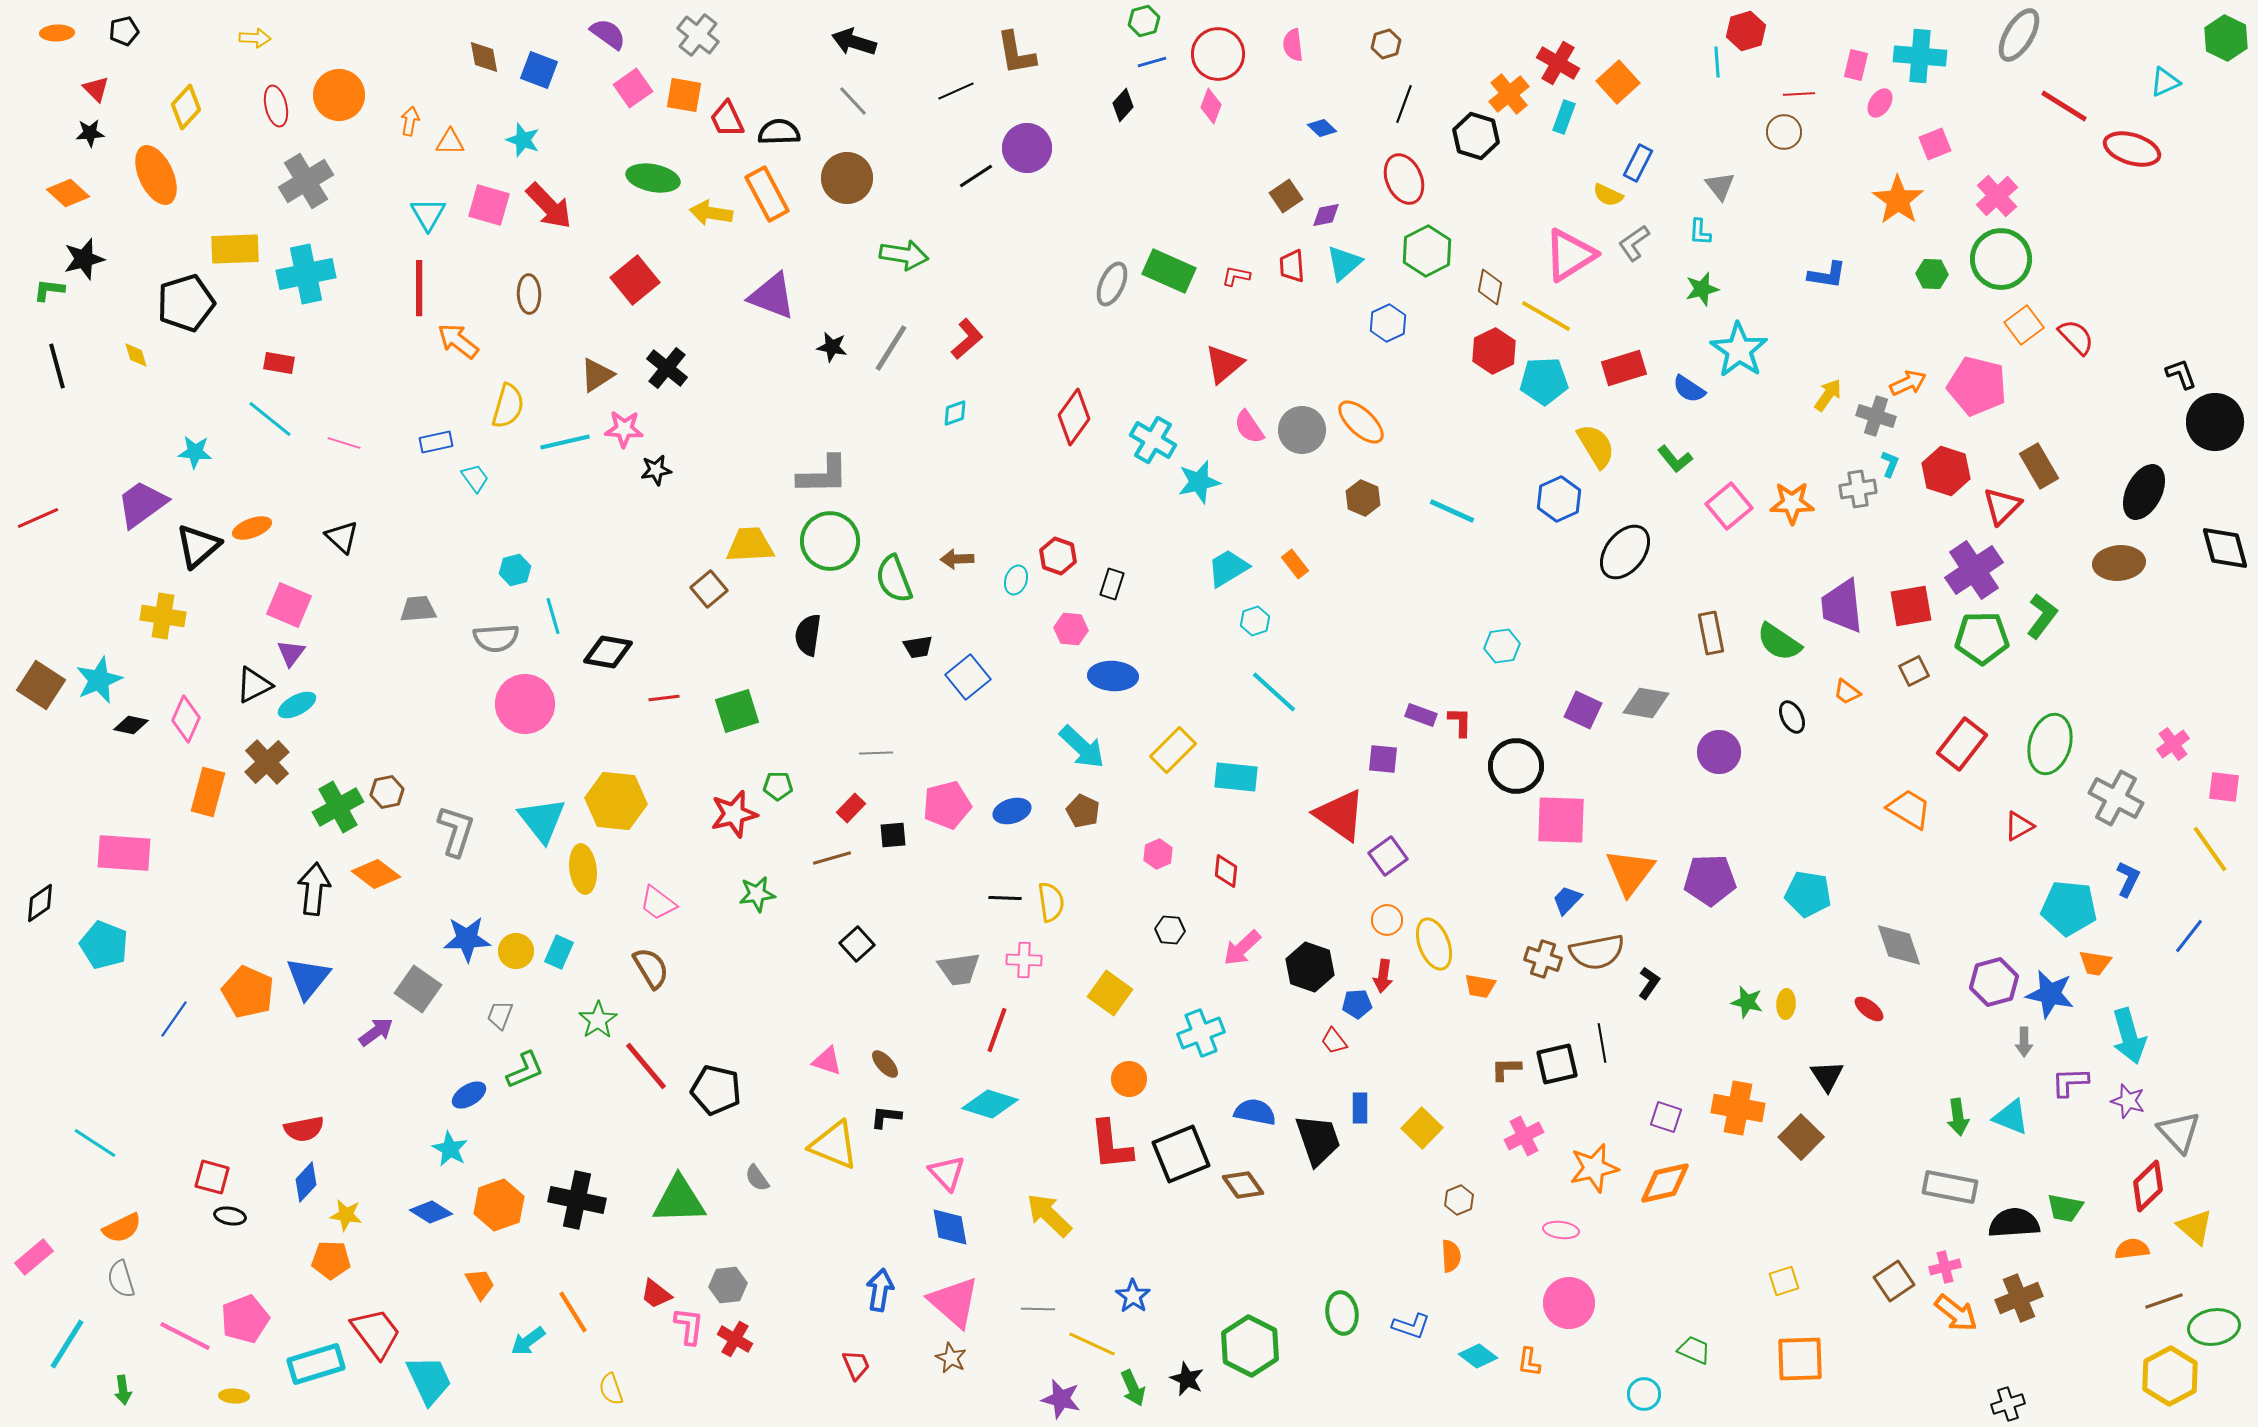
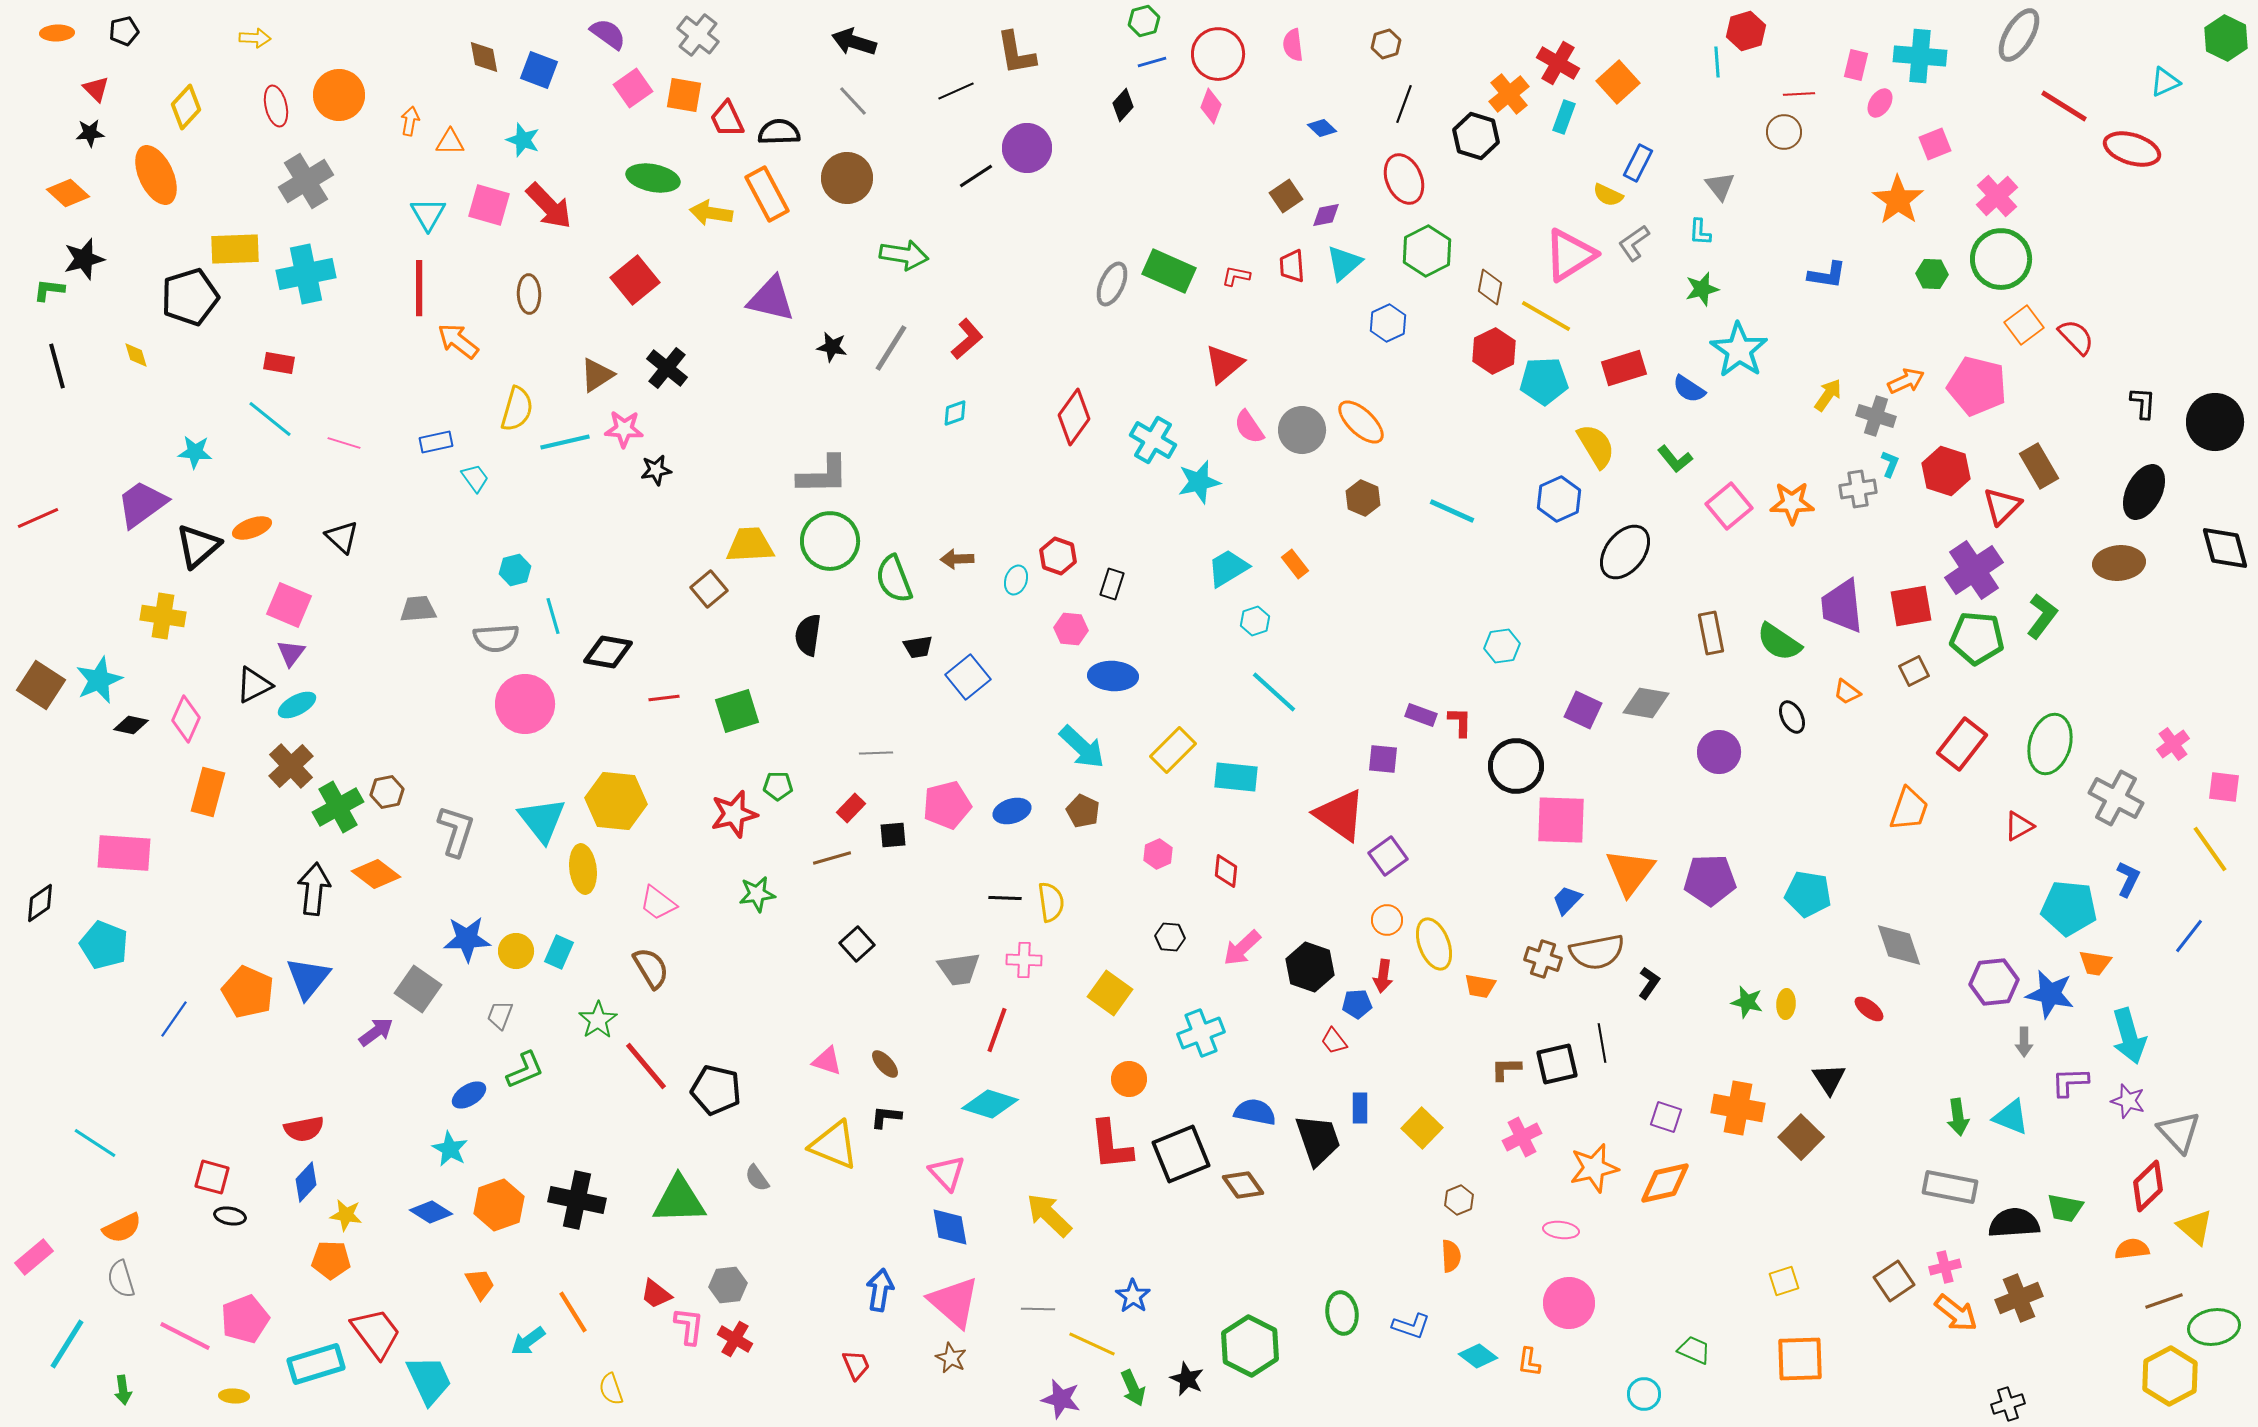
purple triangle at (772, 296): moved 1 px left, 3 px down; rotated 8 degrees counterclockwise
black pentagon at (186, 303): moved 4 px right, 6 px up
black L-shape at (2181, 374): moved 38 px left, 29 px down; rotated 24 degrees clockwise
orange arrow at (1908, 383): moved 2 px left, 2 px up
yellow semicircle at (508, 406): moved 9 px right, 3 px down
green pentagon at (1982, 638): moved 5 px left; rotated 6 degrees clockwise
brown cross at (267, 762): moved 24 px right, 4 px down
orange trapezoid at (1909, 809): rotated 78 degrees clockwise
black hexagon at (1170, 930): moved 7 px down
purple hexagon at (1994, 982): rotated 9 degrees clockwise
black triangle at (1827, 1076): moved 2 px right, 3 px down
pink cross at (1524, 1136): moved 2 px left, 1 px down
